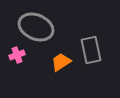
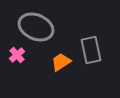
pink cross: rotated 21 degrees counterclockwise
